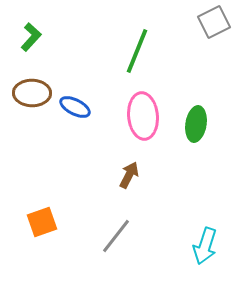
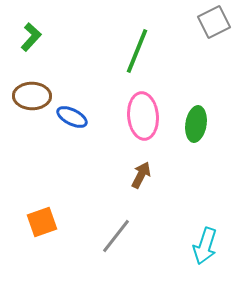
brown ellipse: moved 3 px down
blue ellipse: moved 3 px left, 10 px down
brown arrow: moved 12 px right
